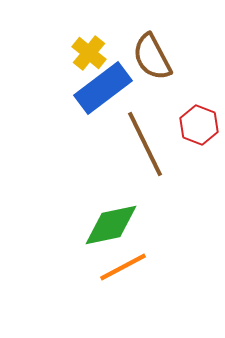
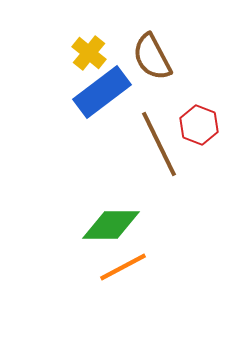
blue rectangle: moved 1 px left, 4 px down
brown line: moved 14 px right
green diamond: rotated 12 degrees clockwise
